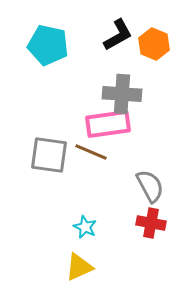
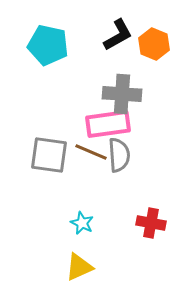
gray semicircle: moved 31 px left, 31 px up; rotated 24 degrees clockwise
cyan star: moved 3 px left, 4 px up
